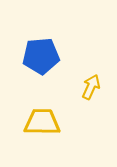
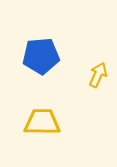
yellow arrow: moved 7 px right, 12 px up
